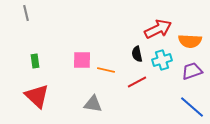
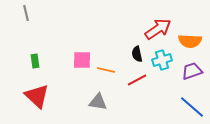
red arrow: rotated 8 degrees counterclockwise
red line: moved 2 px up
gray triangle: moved 5 px right, 2 px up
